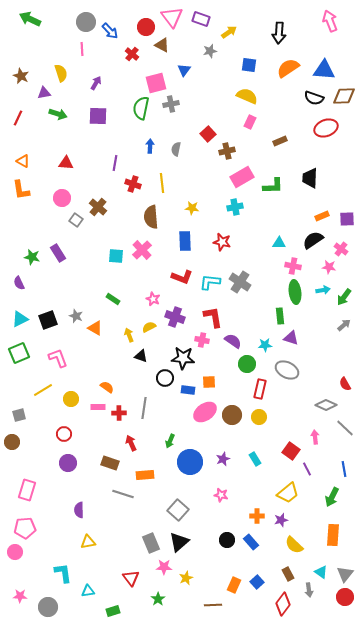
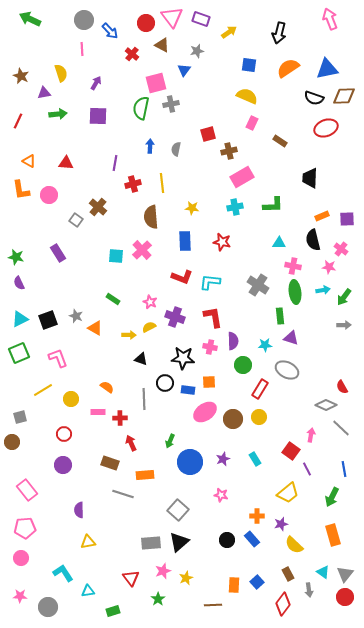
pink arrow at (330, 21): moved 2 px up
gray circle at (86, 22): moved 2 px left, 2 px up
red circle at (146, 27): moved 4 px up
black arrow at (279, 33): rotated 10 degrees clockwise
gray star at (210, 51): moved 13 px left
blue triangle at (324, 70): moved 3 px right, 1 px up; rotated 15 degrees counterclockwise
green arrow at (58, 114): rotated 24 degrees counterclockwise
red line at (18, 118): moved 3 px down
pink rectangle at (250, 122): moved 2 px right, 1 px down
red square at (208, 134): rotated 28 degrees clockwise
brown rectangle at (280, 141): rotated 56 degrees clockwise
brown cross at (227, 151): moved 2 px right
orange triangle at (23, 161): moved 6 px right
red cross at (133, 184): rotated 35 degrees counterclockwise
green L-shape at (273, 186): moved 19 px down
pink circle at (62, 198): moved 13 px left, 3 px up
black semicircle at (313, 240): rotated 70 degrees counterclockwise
green star at (32, 257): moved 16 px left
gray cross at (240, 282): moved 18 px right, 3 px down
pink star at (153, 299): moved 3 px left, 3 px down
gray arrow at (344, 325): rotated 40 degrees clockwise
yellow arrow at (129, 335): rotated 112 degrees clockwise
pink cross at (202, 340): moved 8 px right, 7 px down
purple semicircle at (233, 341): rotated 54 degrees clockwise
black triangle at (141, 356): moved 3 px down
green circle at (247, 364): moved 4 px left, 1 px down
black circle at (165, 378): moved 5 px down
red semicircle at (345, 384): moved 3 px left, 3 px down
red rectangle at (260, 389): rotated 18 degrees clockwise
pink rectangle at (98, 407): moved 5 px down
gray line at (144, 408): moved 9 px up; rotated 10 degrees counterclockwise
red cross at (119, 413): moved 1 px right, 5 px down
gray square at (19, 415): moved 1 px right, 2 px down
brown circle at (232, 415): moved 1 px right, 4 px down
gray line at (345, 428): moved 4 px left
pink arrow at (315, 437): moved 4 px left, 2 px up; rotated 16 degrees clockwise
purple circle at (68, 463): moved 5 px left, 2 px down
pink rectangle at (27, 490): rotated 55 degrees counterclockwise
purple star at (281, 520): moved 4 px down
orange rectangle at (333, 535): rotated 20 degrees counterclockwise
blue rectangle at (251, 542): moved 1 px right, 3 px up
gray rectangle at (151, 543): rotated 72 degrees counterclockwise
pink circle at (15, 552): moved 6 px right, 6 px down
pink star at (164, 567): moved 1 px left, 4 px down; rotated 21 degrees counterclockwise
cyan triangle at (321, 572): moved 2 px right
cyan L-shape at (63, 573): rotated 25 degrees counterclockwise
orange rectangle at (234, 585): rotated 21 degrees counterclockwise
